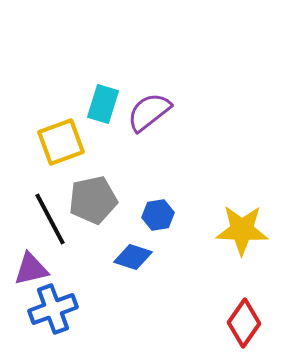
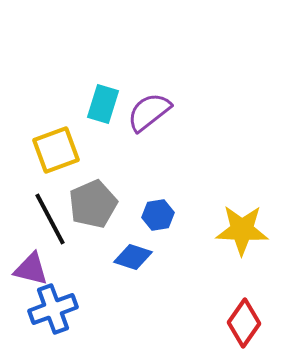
yellow square: moved 5 px left, 8 px down
gray pentagon: moved 4 px down; rotated 12 degrees counterclockwise
purple triangle: rotated 27 degrees clockwise
